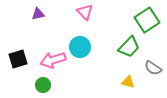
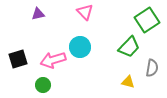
gray semicircle: moved 1 px left; rotated 114 degrees counterclockwise
